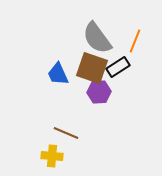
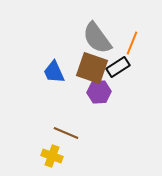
orange line: moved 3 px left, 2 px down
blue trapezoid: moved 4 px left, 2 px up
yellow cross: rotated 15 degrees clockwise
